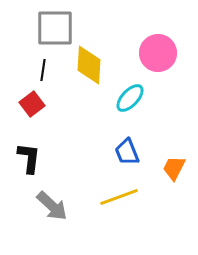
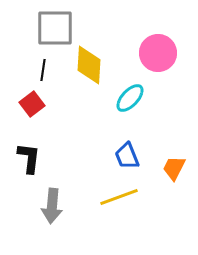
blue trapezoid: moved 4 px down
gray arrow: rotated 52 degrees clockwise
